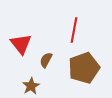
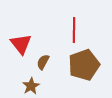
red line: rotated 10 degrees counterclockwise
brown semicircle: moved 3 px left, 2 px down
brown pentagon: moved 3 px up
